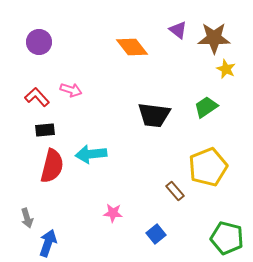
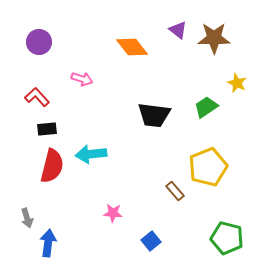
yellow star: moved 11 px right, 14 px down
pink arrow: moved 11 px right, 11 px up
black rectangle: moved 2 px right, 1 px up
blue square: moved 5 px left, 7 px down
blue arrow: rotated 12 degrees counterclockwise
